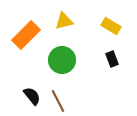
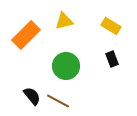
green circle: moved 4 px right, 6 px down
brown line: rotated 35 degrees counterclockwise
